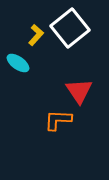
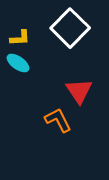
white square: rotated 6 degrees counterclockwise
yellow L-shape: moved 16 px left, 3 px down; rotated 45 degrees clockwise
orange L-shape: rotated 60 degrees clockwise
